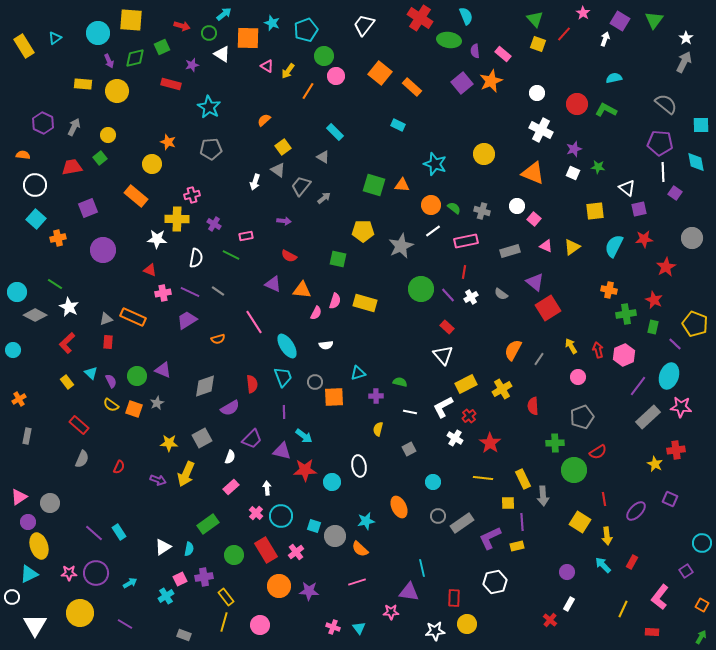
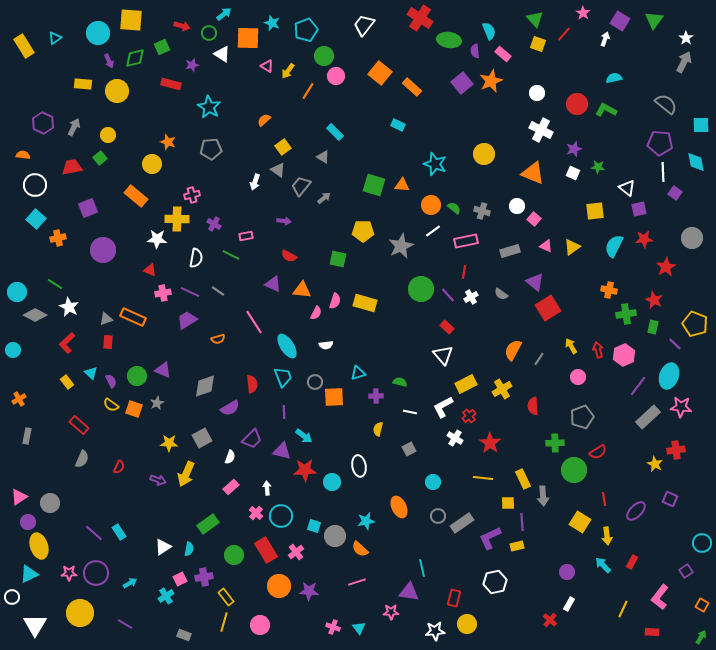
cyan semicircle at (466, 16): moved 23 px right, 15 px down
red rectangle at (454, 598): rotated 12 degrees clockwise
